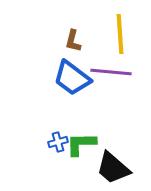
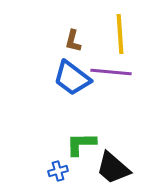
blue cross: moved 29 px down
